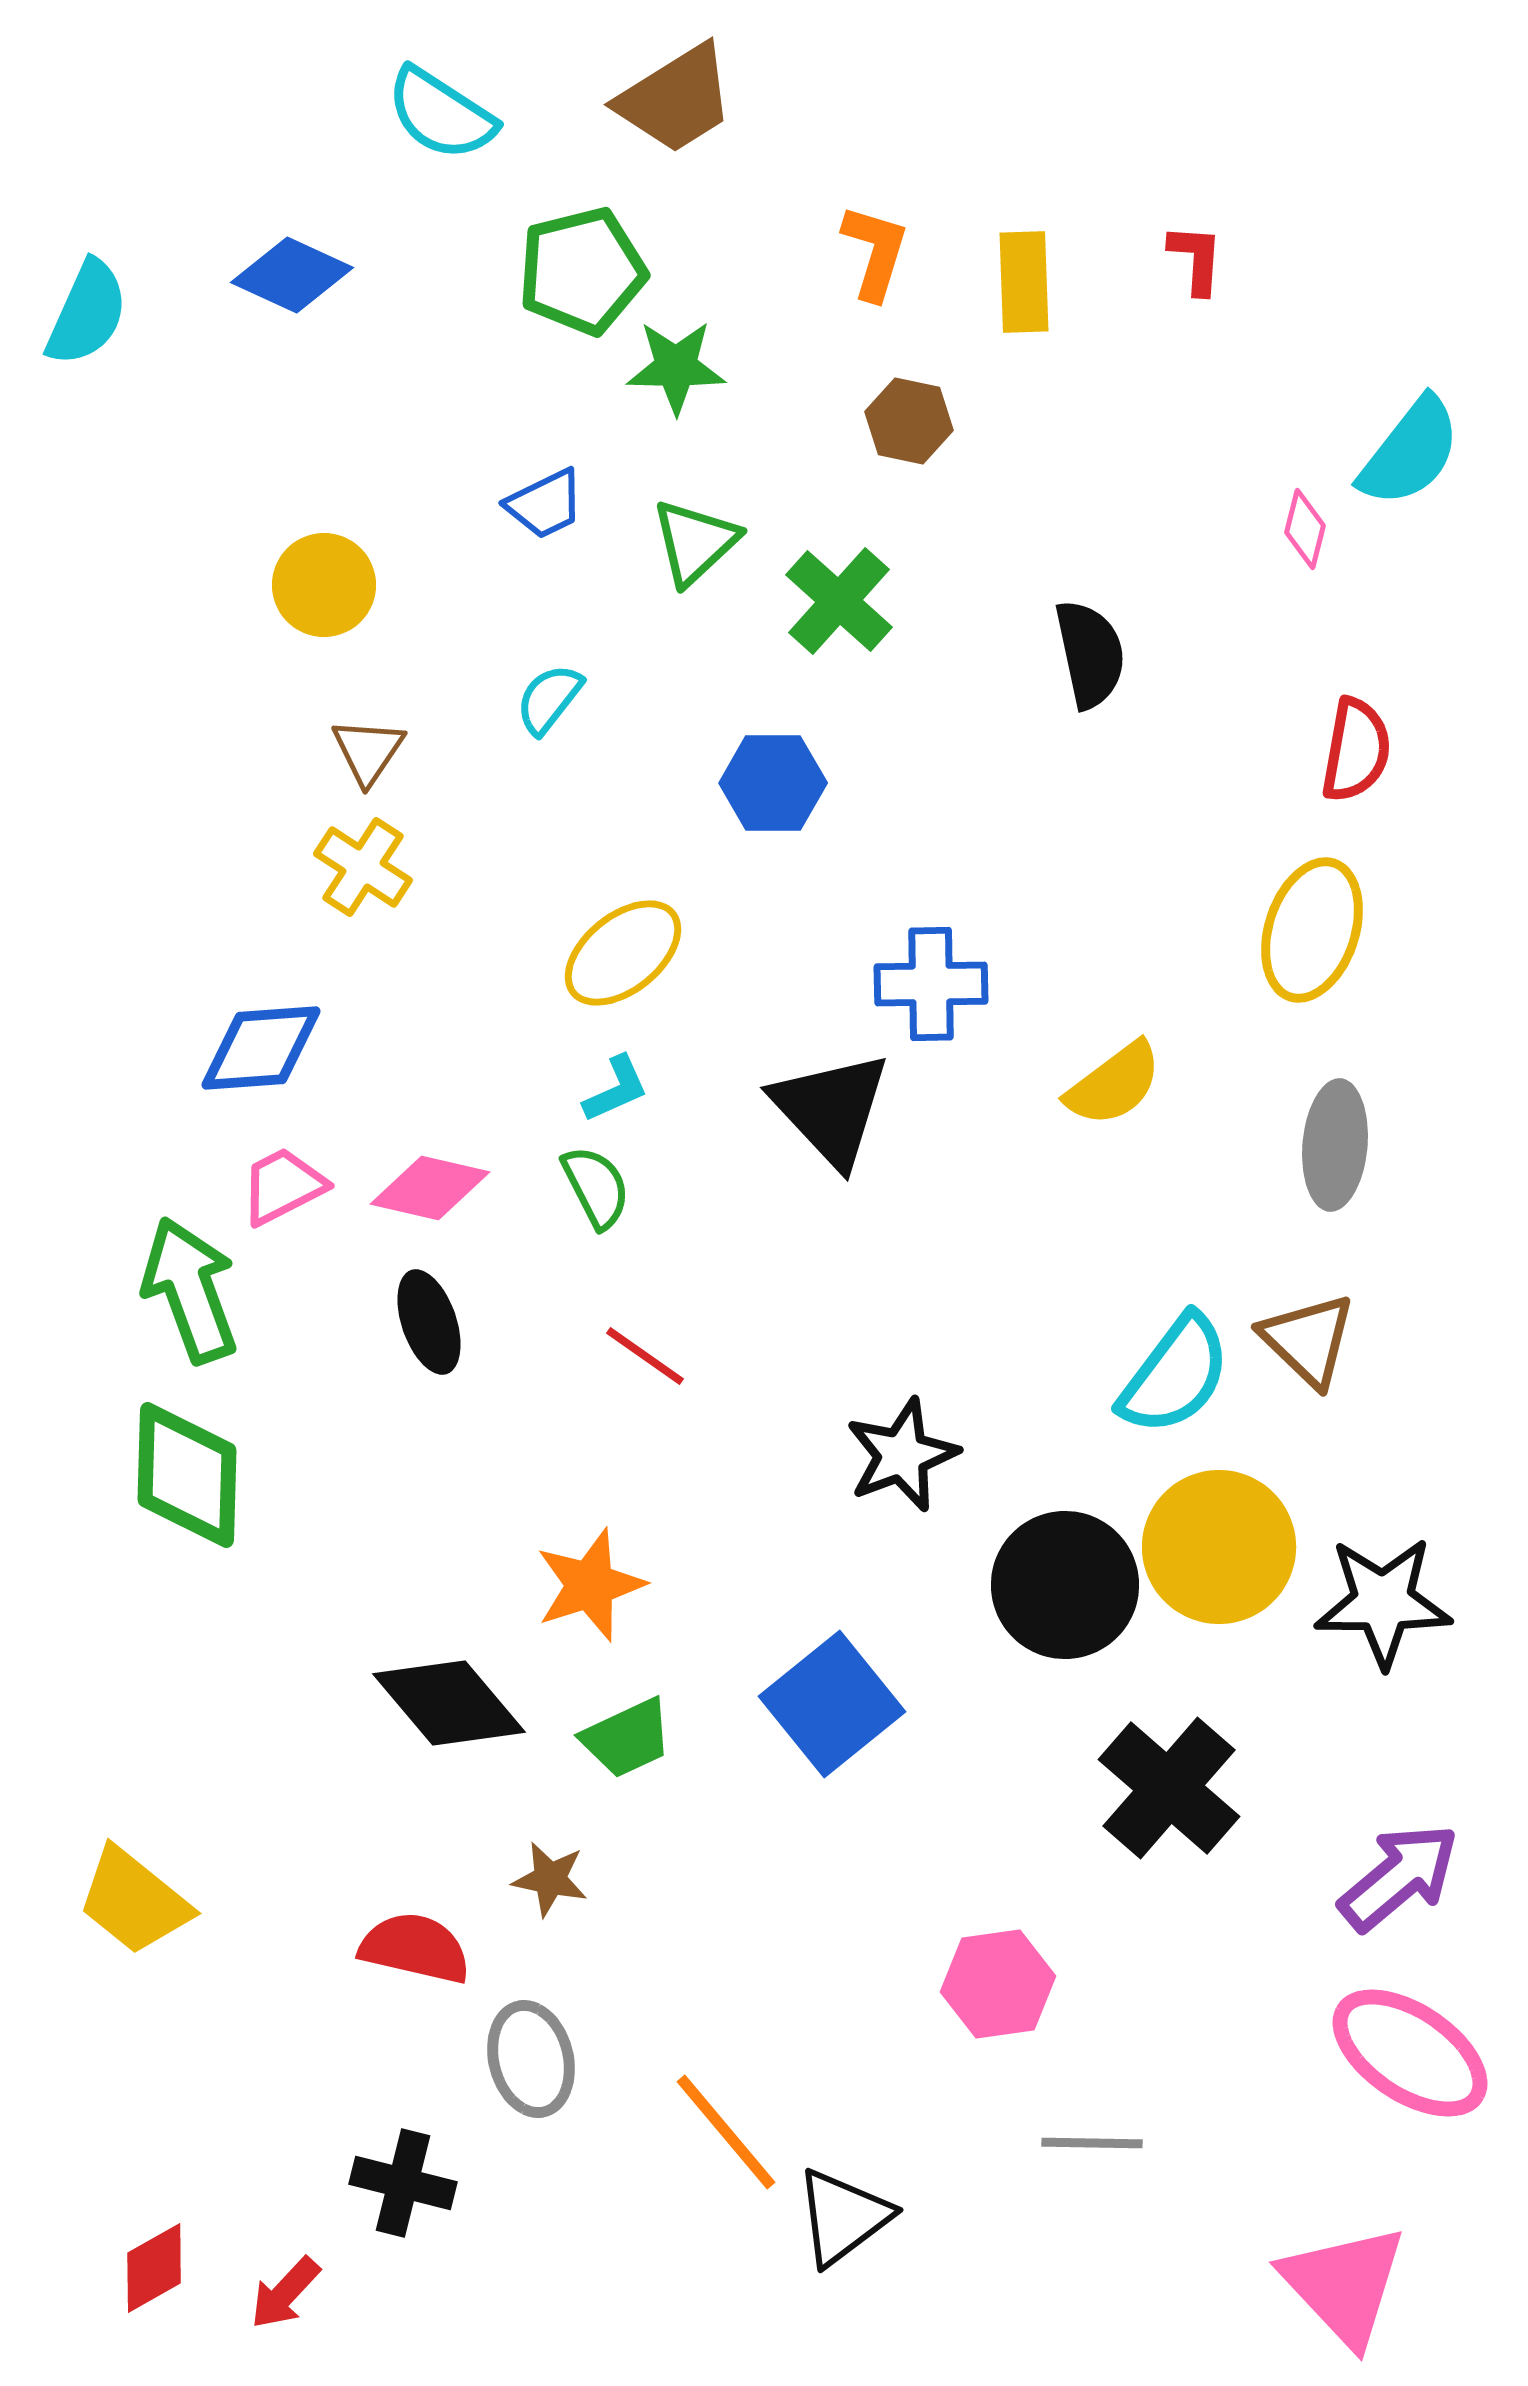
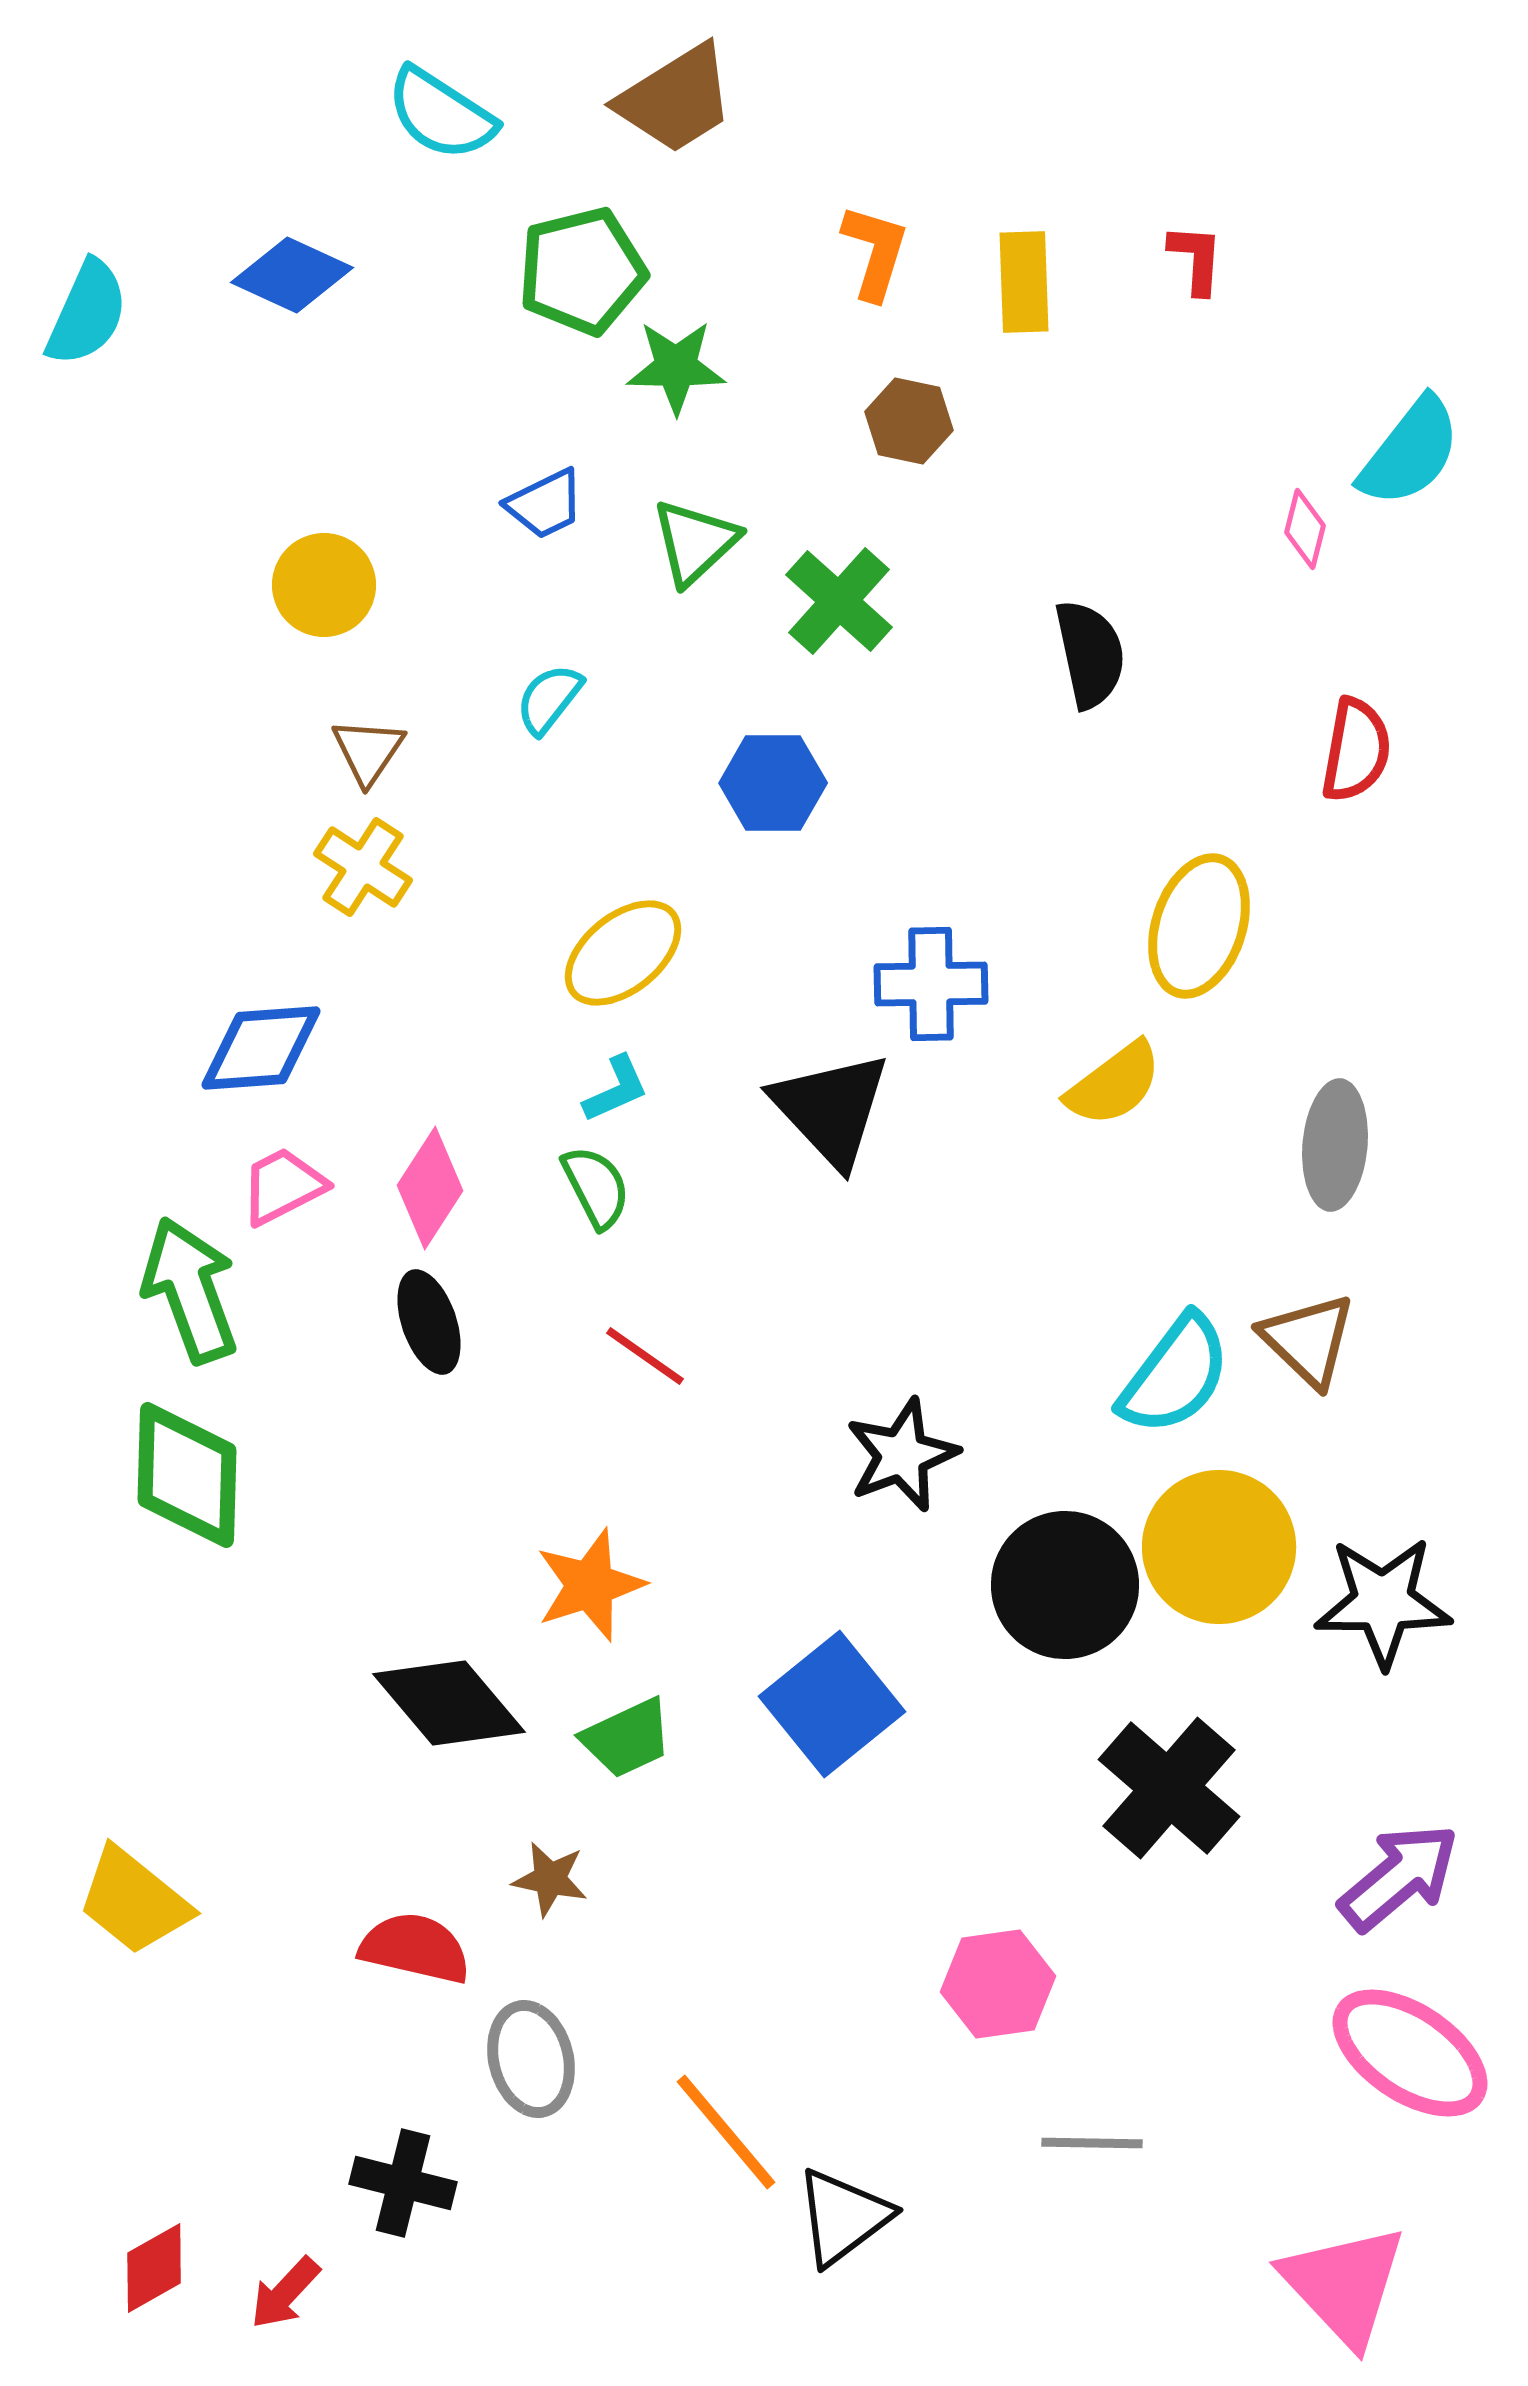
yellow ellipse at (1312, 930): moved 113 px left, 4 px up
pink diamond at (430, 1188): rotated 70 degrees counterclockwise
